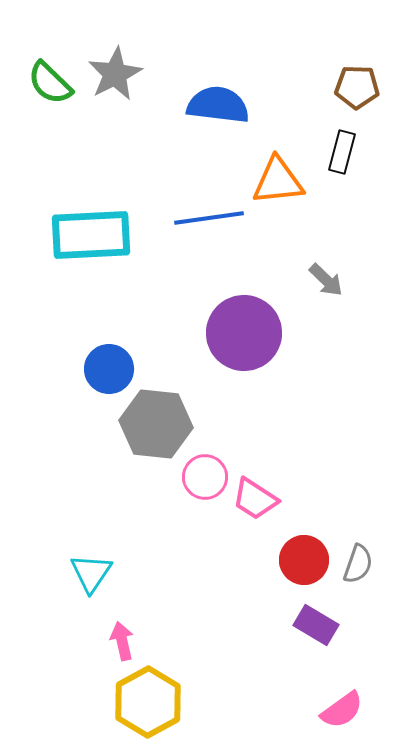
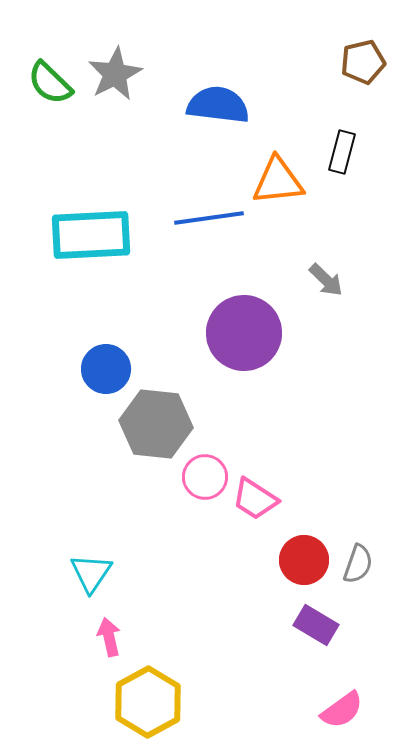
brown pentagon: moved 6 px right, 25 px up; rotated 15 degrees counterclockwise
blue circle: moved 3 px left
pink arrow: moved 13 px left, 4 px up
